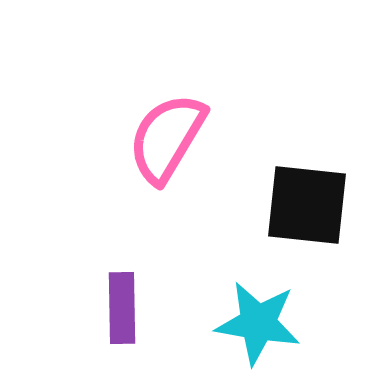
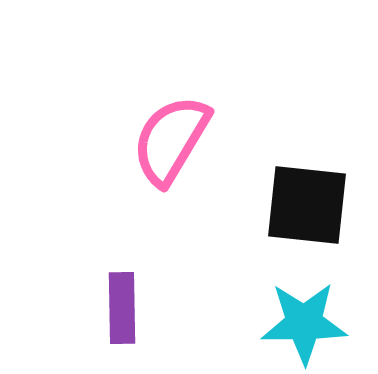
pink semicircle: moved 4 px right, 2 px down
cyan star: moved 46 px right; rotated 10 degrees counterclockwise
